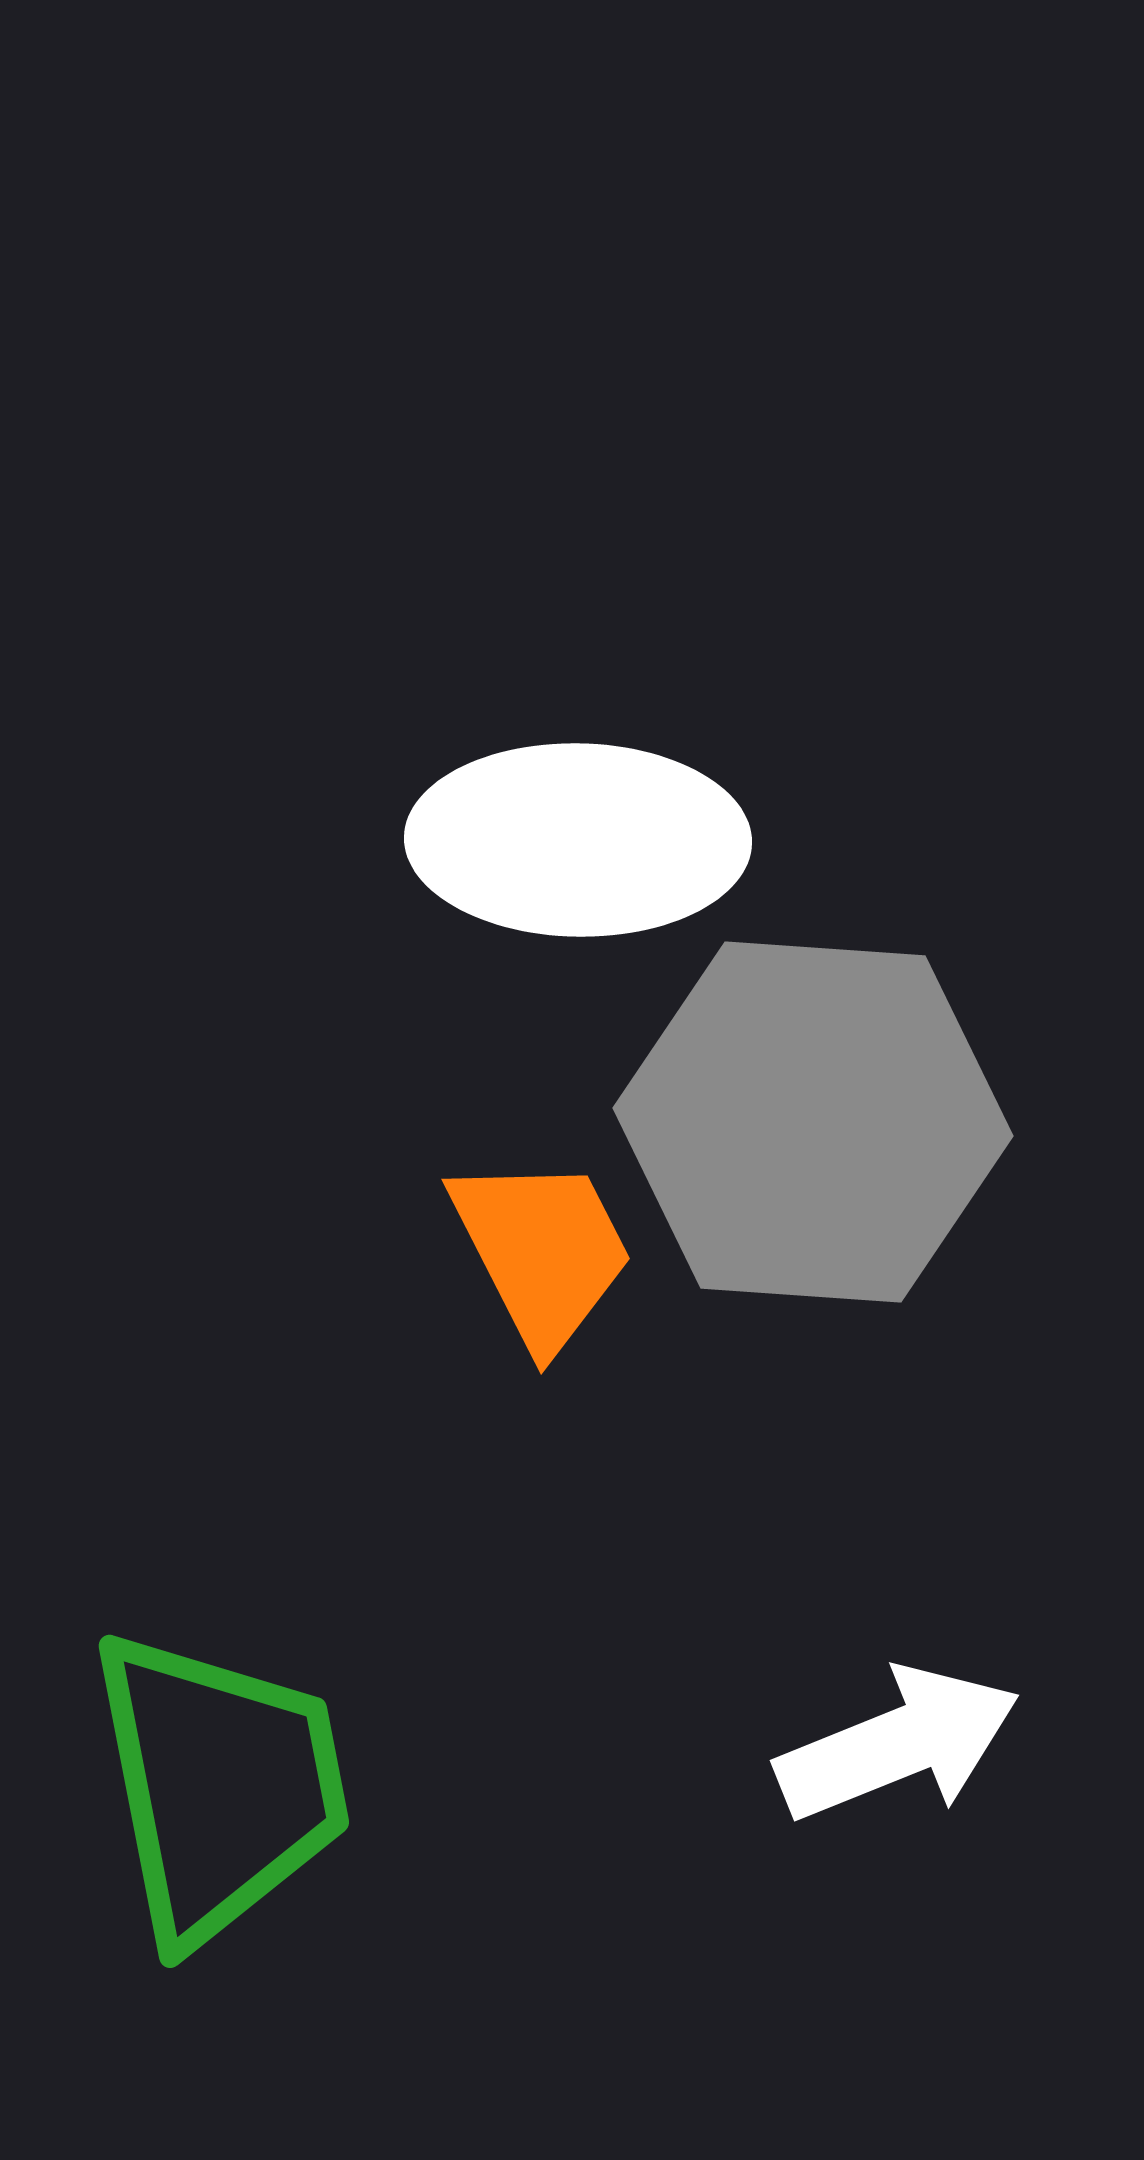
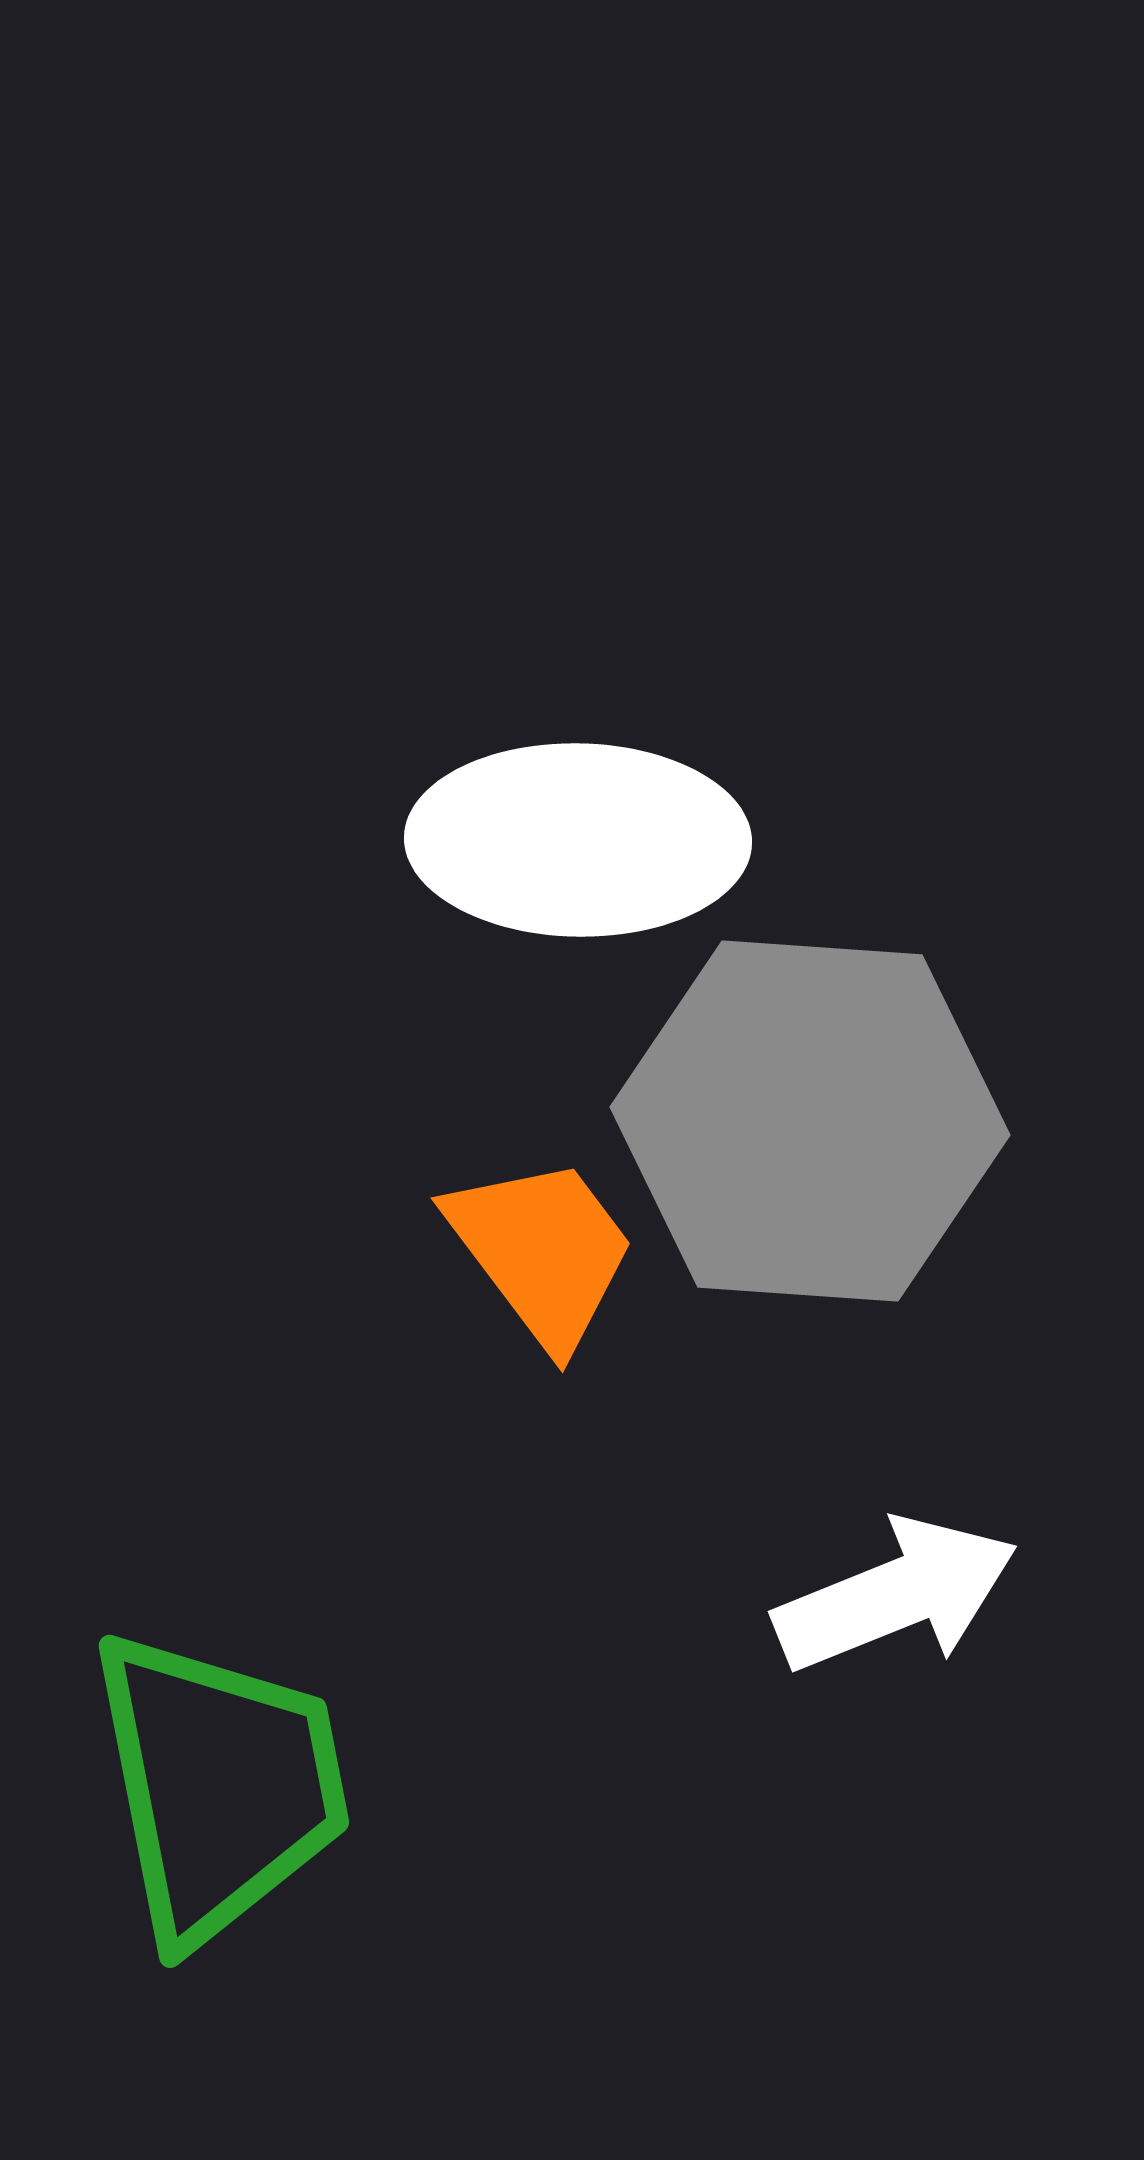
gray hexagon: moved 3 px left, 1 px up
orange trapezoid: rotated 10 degrees counterclockwise
white arrow: moved 2 px left, 149 px up
